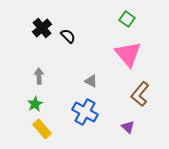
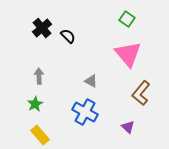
brown L-shape: moved 1 px right, 1 px up
yellow rectangle: moved 2 px left, 6 px down
